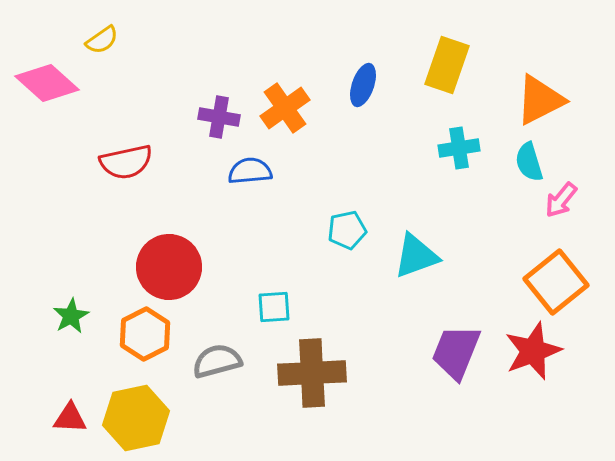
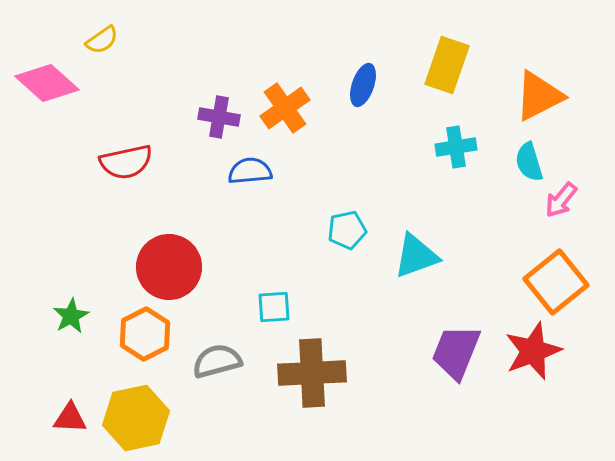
orange triangle: moved 1 px left, 4 px up
cyan cross: moved 3 px left, 1 px up
